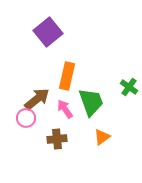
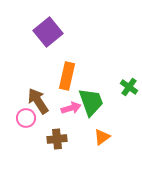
brown arrow: moved 1 px right, 2 px down; rotated 84 degrees counterclockwise
pink arrow: moved 6 px right, 1 px up; rotated 108 degrees clockwise
